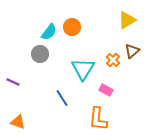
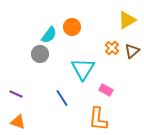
cyan semicircle: moved 3 px down
orange cross: moved 1 px left, 12 px up
purple line: moved 3 px right, 12 px down
